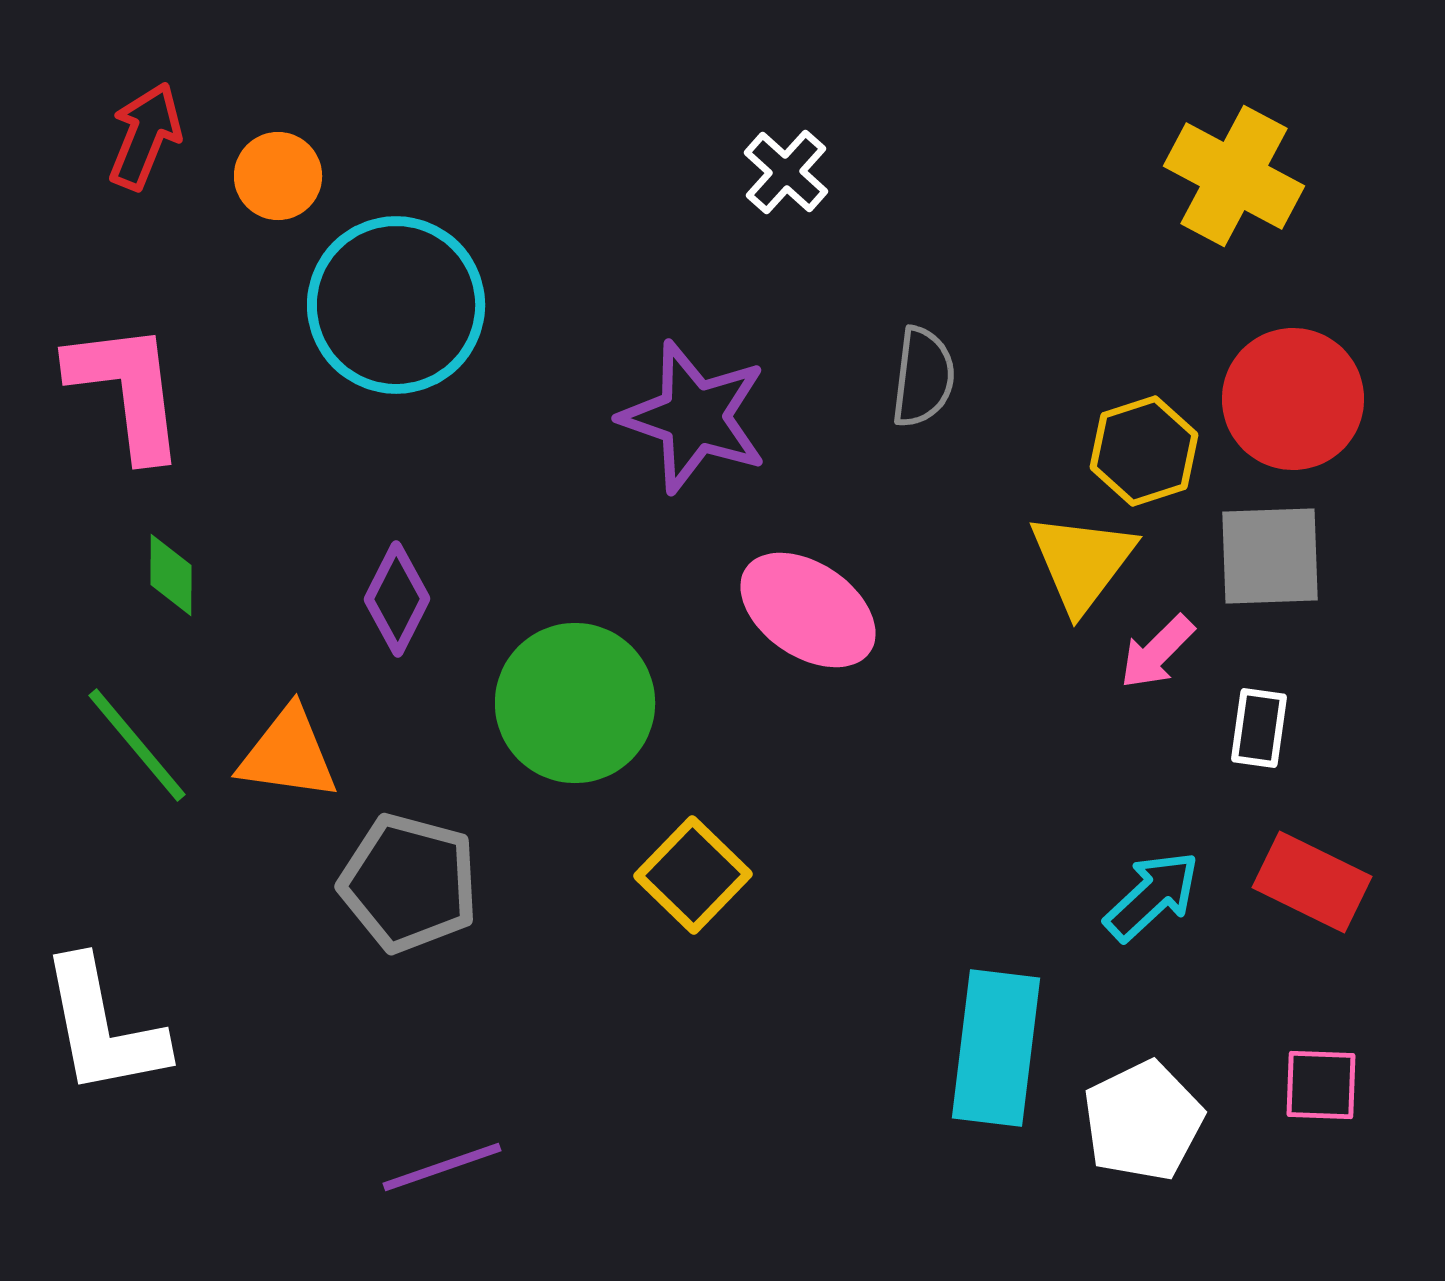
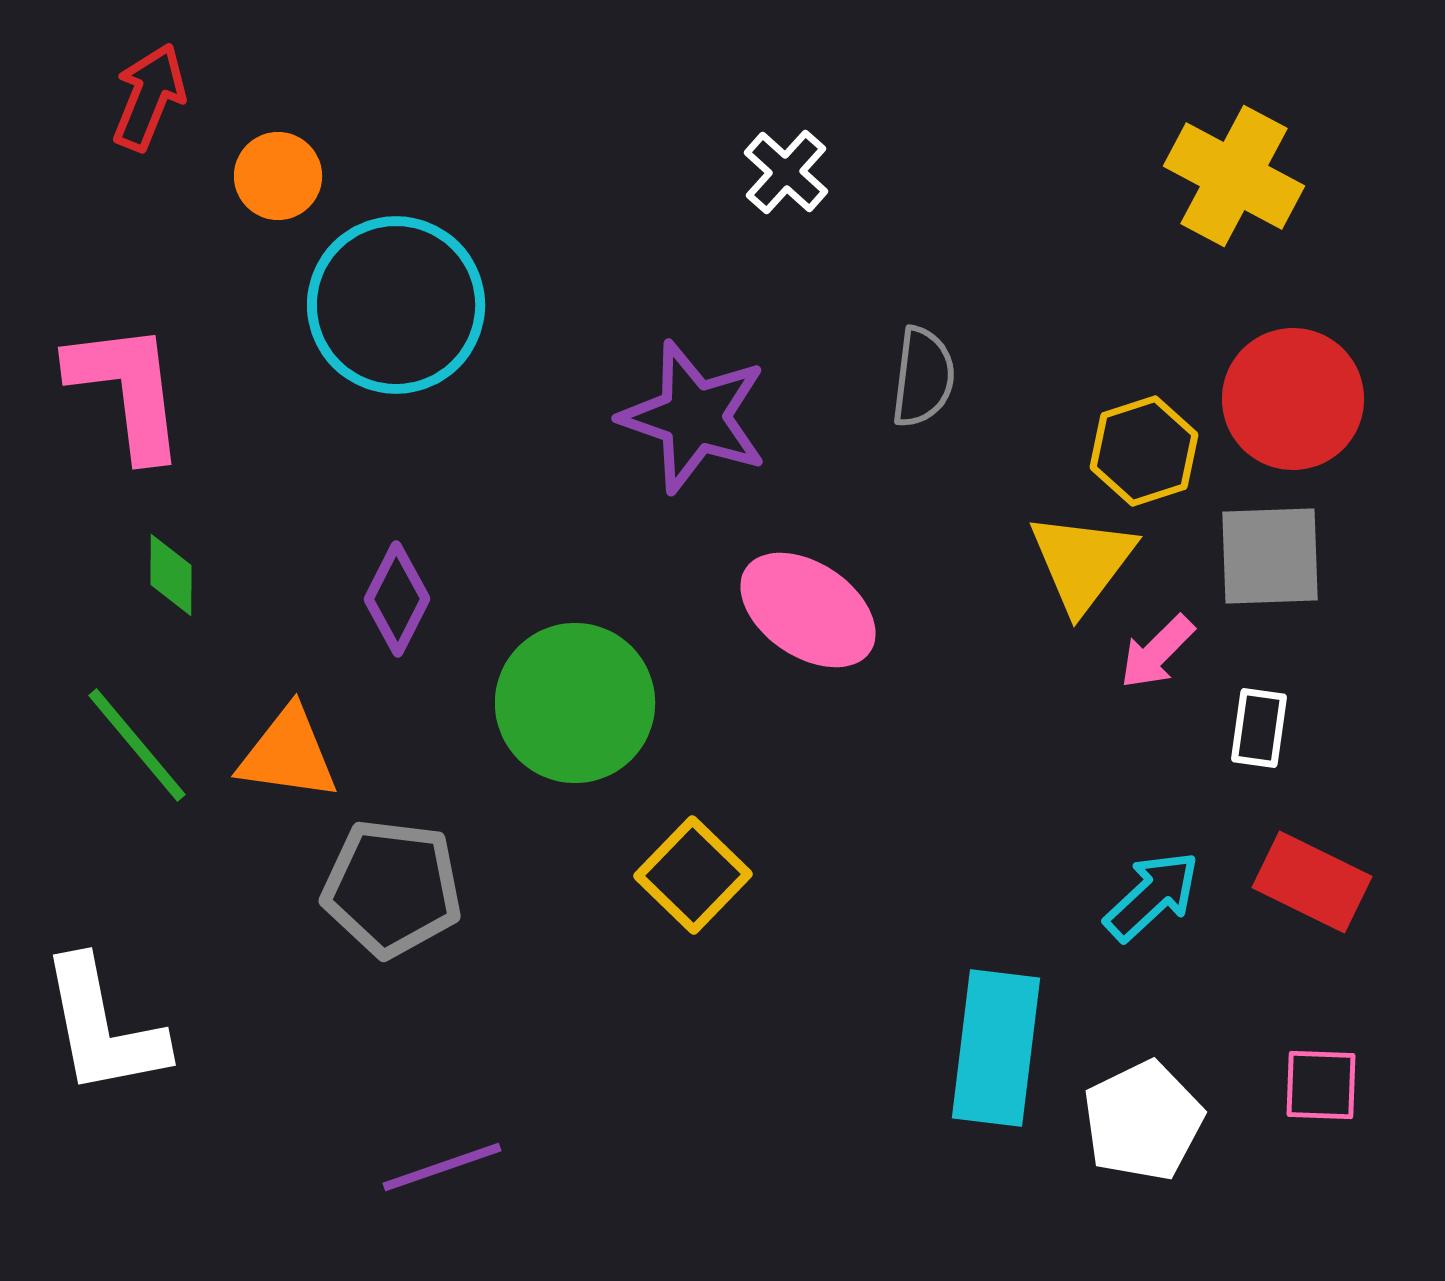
red arrow: moved 4 px right, 39 px up
gray pentagon: moved 17 px left, 5 px down; rotated 8 degrees counterclockwise
